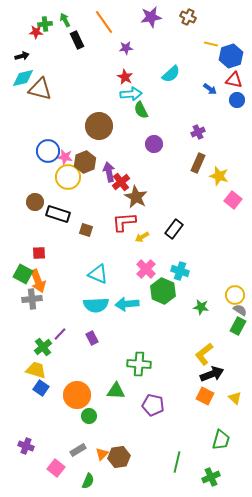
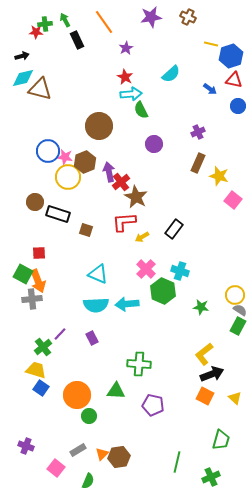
purple star at (126, 48): rotated 24 degrees counterclockwise
blue circle at (237, 100): moved 1 px right, 6 px down
